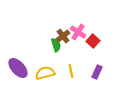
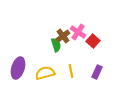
purple ellipse: rotated 60 degrees clockwise
